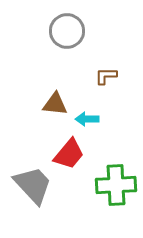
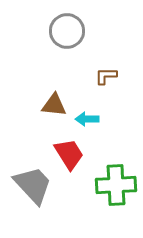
brown triangle: moved 1 px left, 1 px down
red trapezoid: rotated 72 degrees counterclockwise
